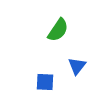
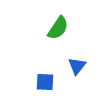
green semicircle: moved 2 px up
